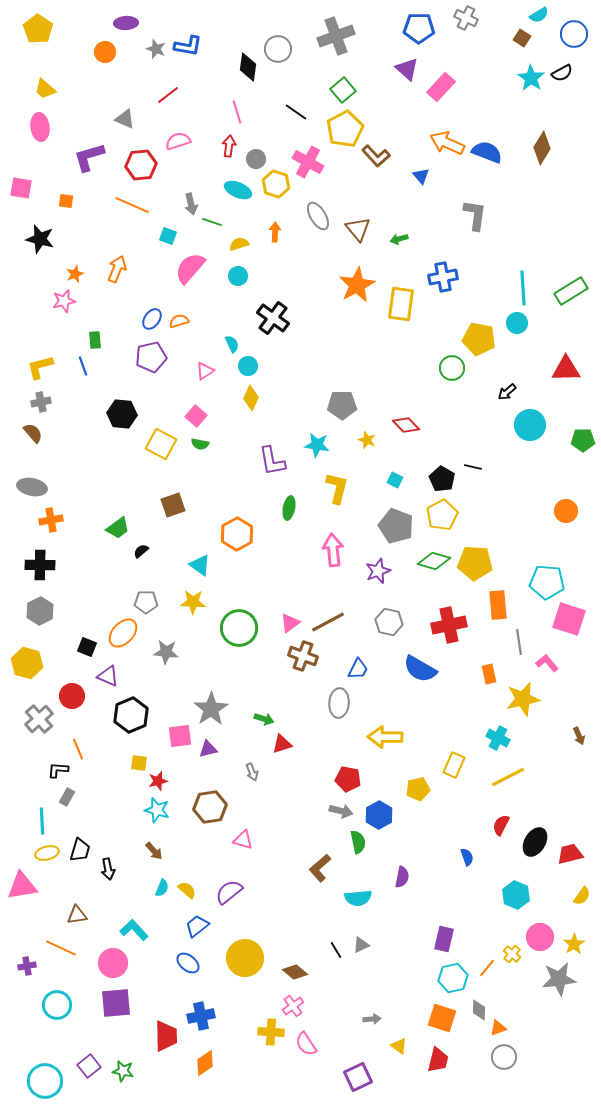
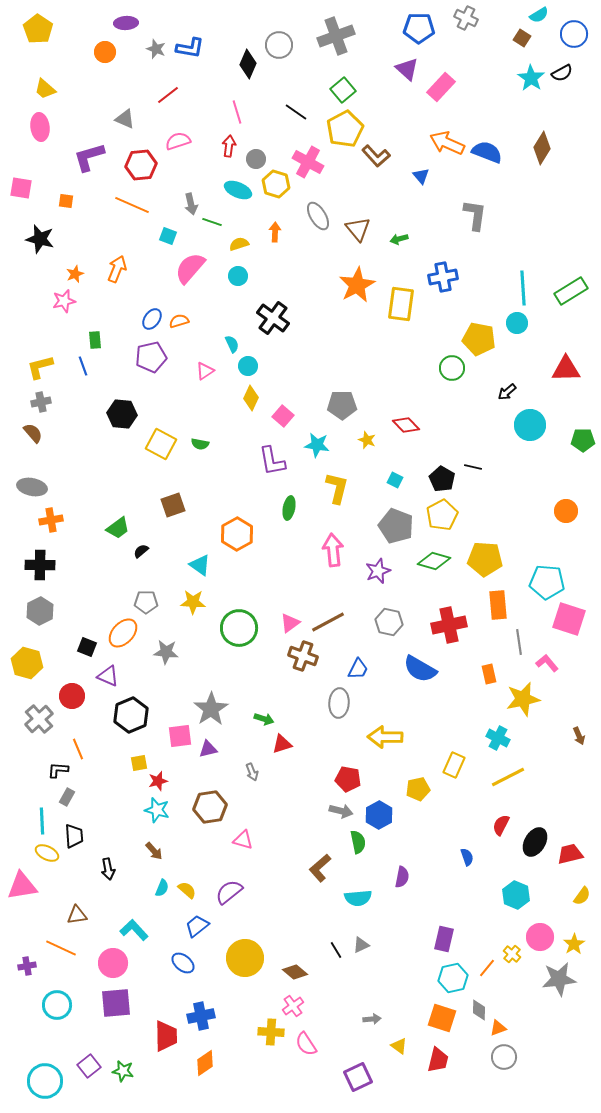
blue L-shape at (188, 46): moved 2 px right, 2 px down
gray circle at (278, 49): moved 1 px right, 4 px up
black diamond at (248, 67): moved 3 px up; rotated 16 degrees clockwise
pink square at (196, 416): moved 87 px right
yellow pentagon at (475, 563): moved 10 px right, 4 px up
yellow square at (139, 763): rotated 18 degrees counterclockwise
black trapezoid at (80, 850): moved 6 px left, 14 px up; rotated 20 degrees counterclockwise
yellow ellipse at (47, 853): rotated 40 degrees clockwise
blue ellipse at (188, 963): moved 5 px left
